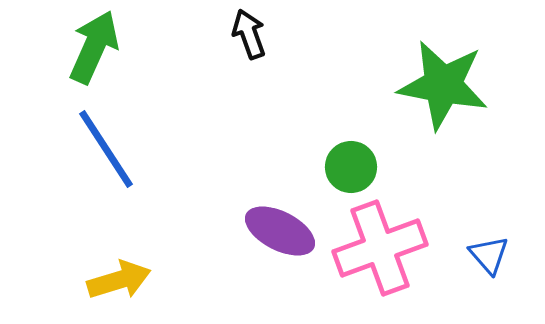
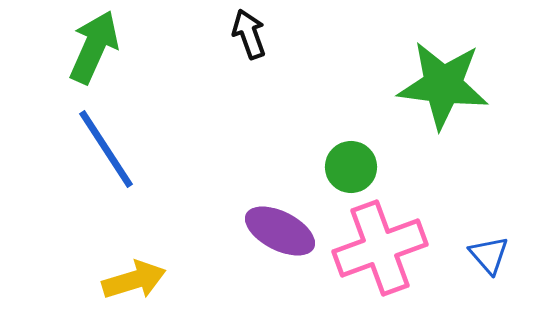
green star: rotated 4 degrees counterclockwise
yellow arrow: moved 15 px right
